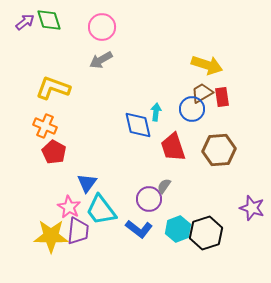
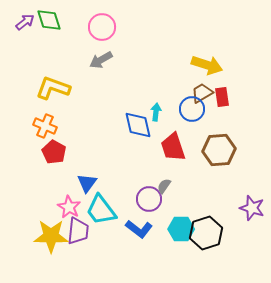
cyan hexagon: moved 3 px right; rotated 20 degrees clockwise
